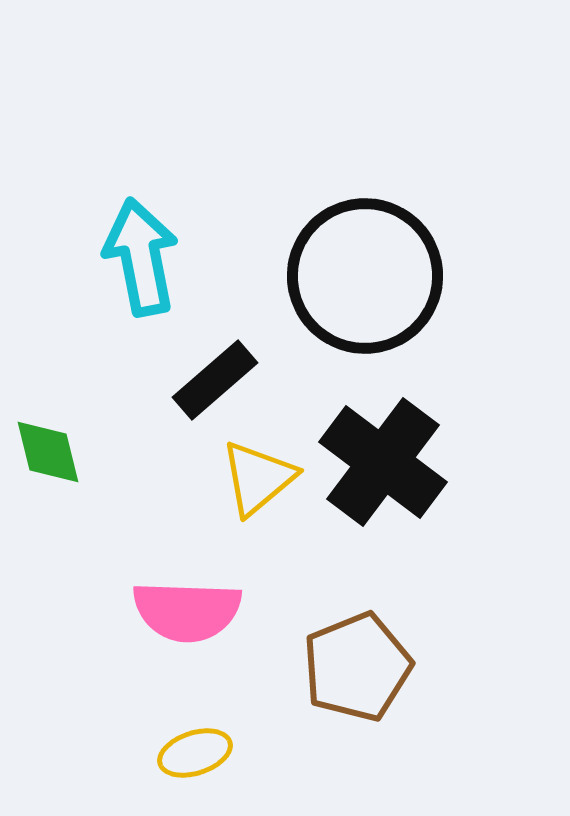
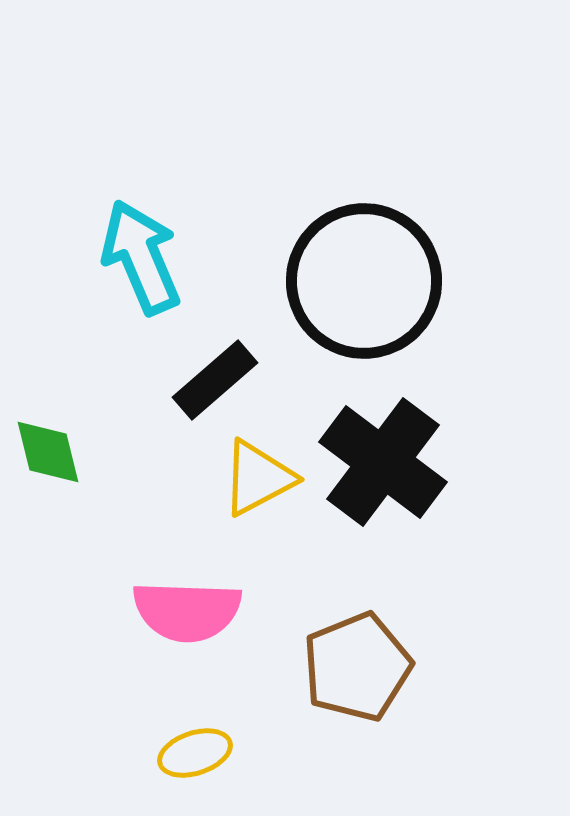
cyan arrow: rotated 12 degrees counterclockwise
black circle: moved 1 px left, 5 px down
yellow triangle: rotated 12 degrees clockwise
